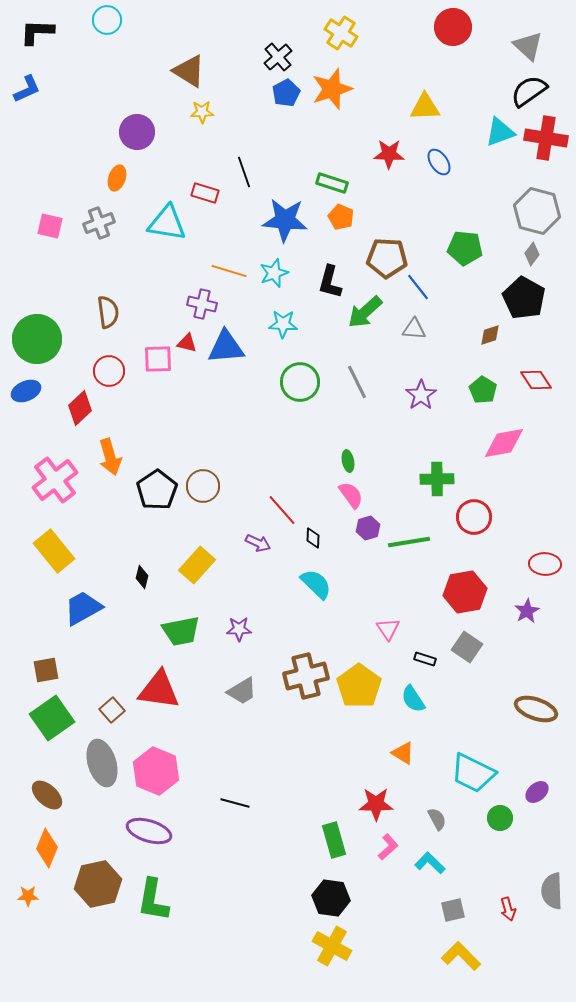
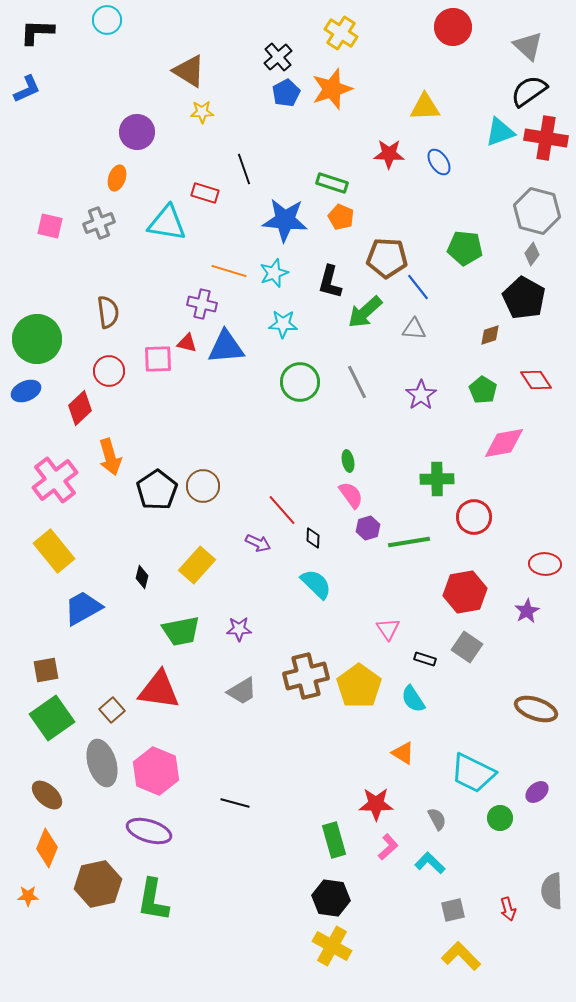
black line at (244, 172): moved 3 px up
